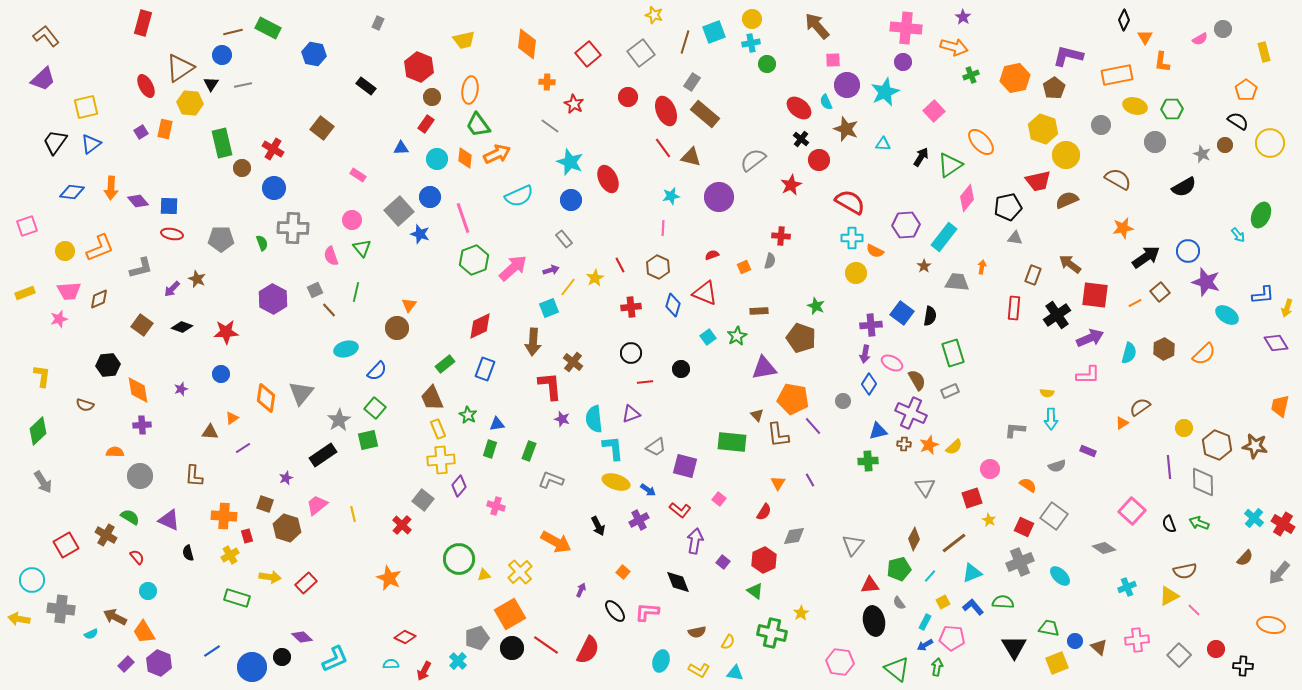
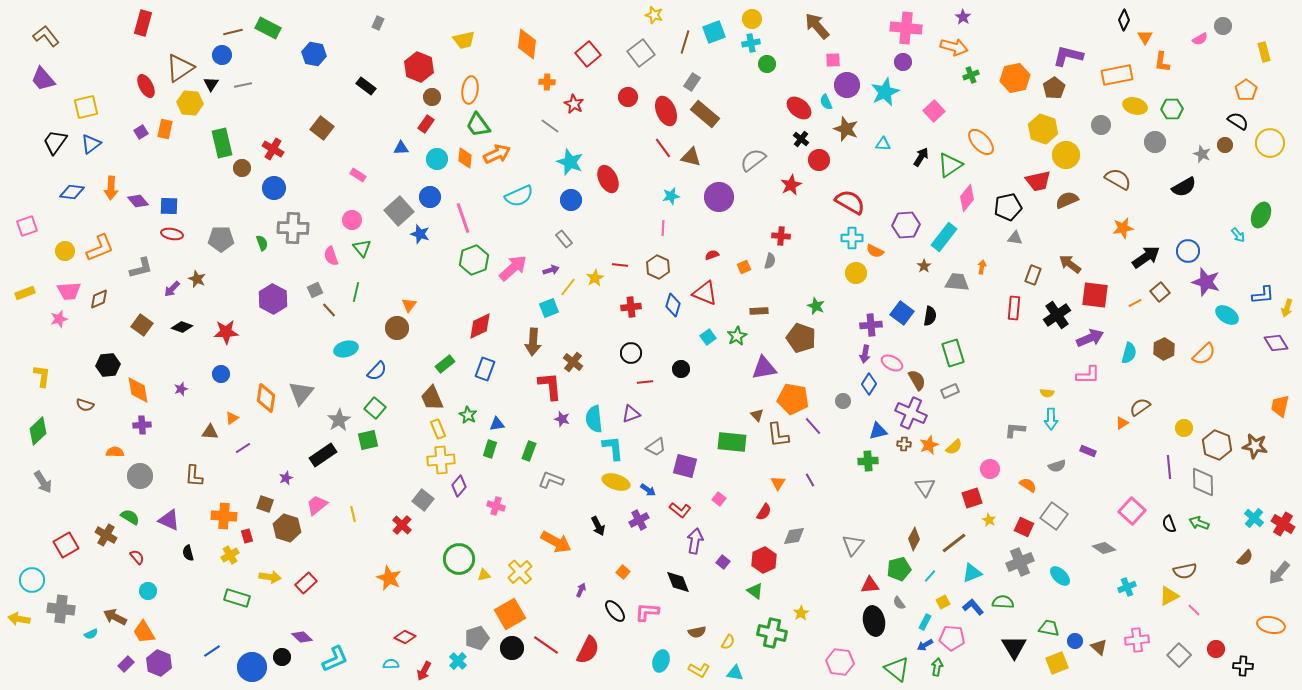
gray circle at (1223, 29): moved 3 px up
purple trapezoid at (43, 79): rotated 92 degrees clockwise
red line at (620, 265): rotated 56 degrees counterclockwise
